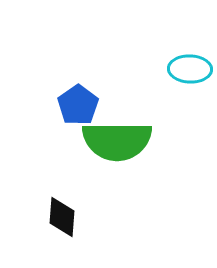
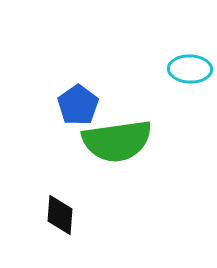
green semicircle: rotated 8 degrees counterclockwise
black diamond: moved 2 px left, 2 px up
